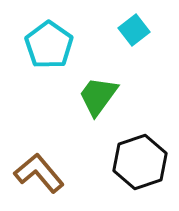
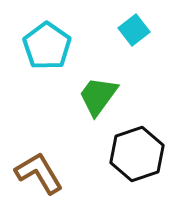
cyan pentagon: moved 2 px left, 1 px down
black hexagon: moved 3 px left, 8 px up
brown L-shape: rotated 9 degrees clockwise
